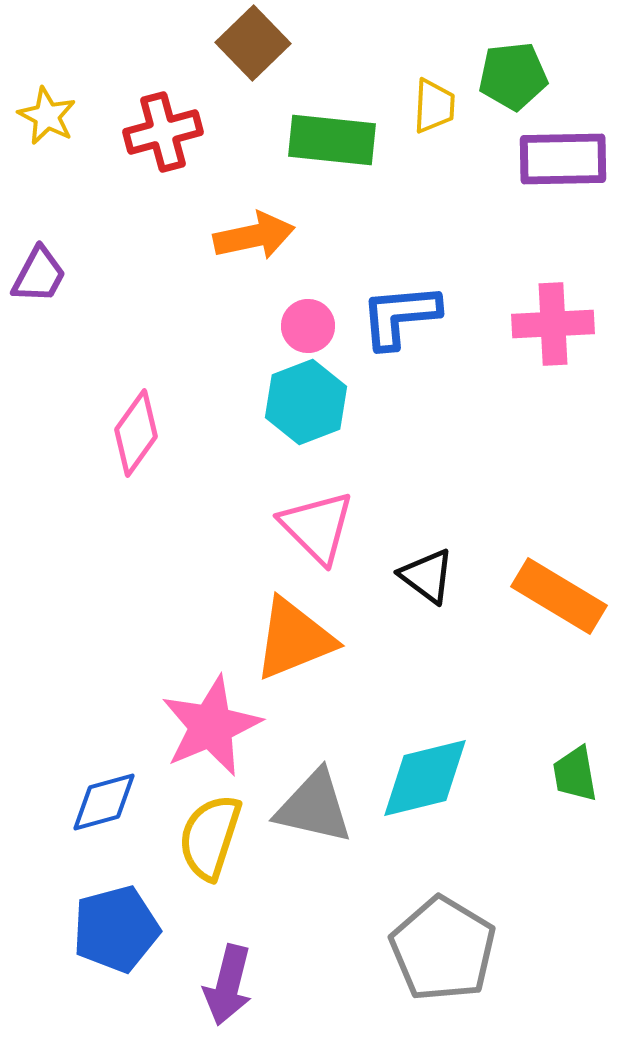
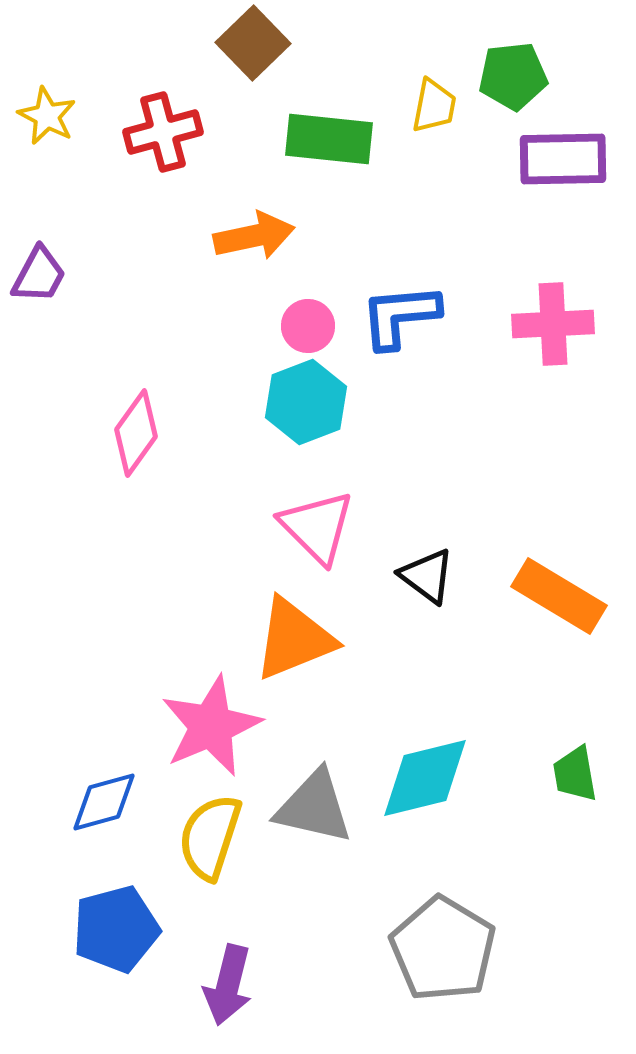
yellow trapezoid: rotated 8 degrees clockwise
green rectangle: moved 3 px left, 1 px up
